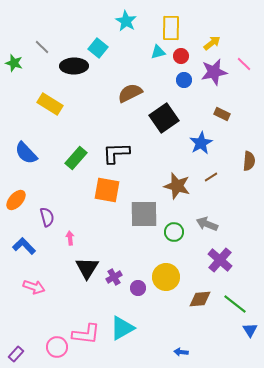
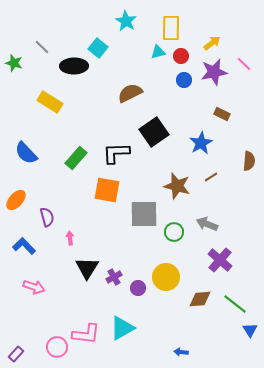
yellow rectangle at (50, 104): moved 2 px up
black square at (164, 118): moved 10 px left, 14 px down
